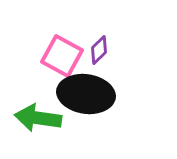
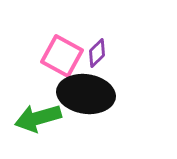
purple diamond: moved 2 px left, 3 px down
green arrow: rotated 24 degrees counterclockwise
